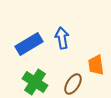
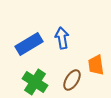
brown ellipse: moved 1 px left, 4 px up
